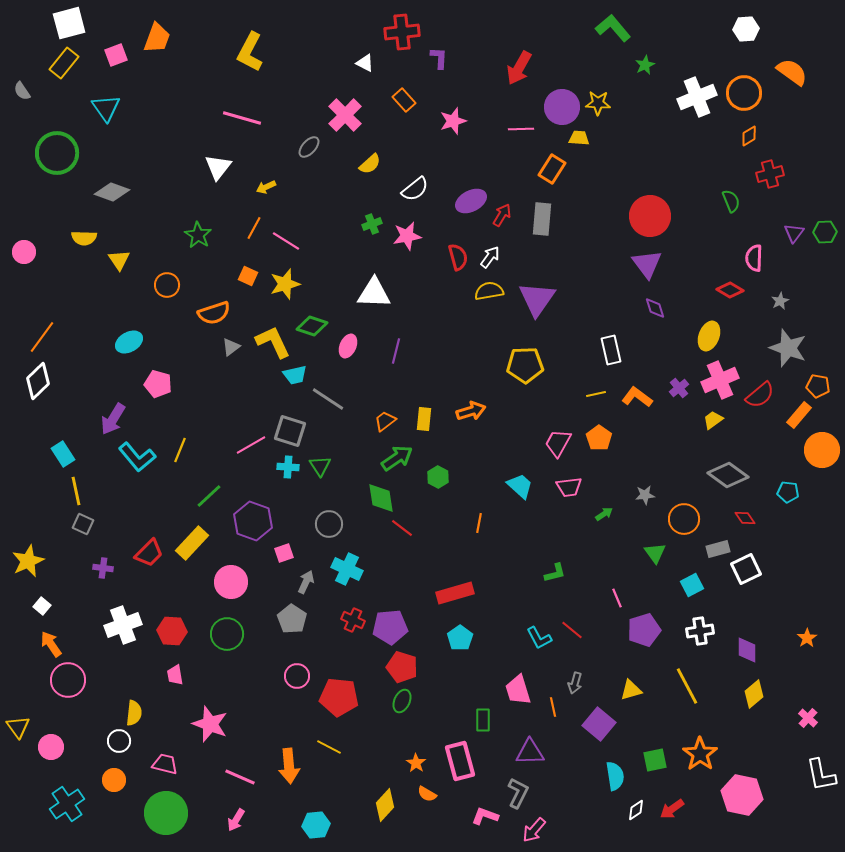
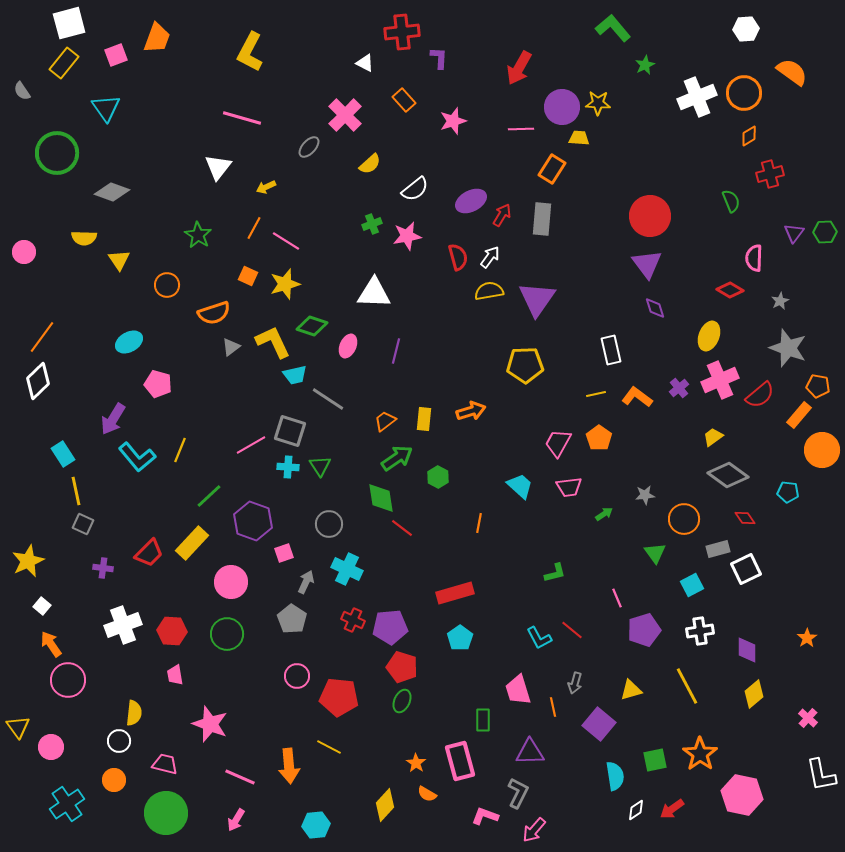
yellow trapezoid at (713, 420): moved 17 px down
